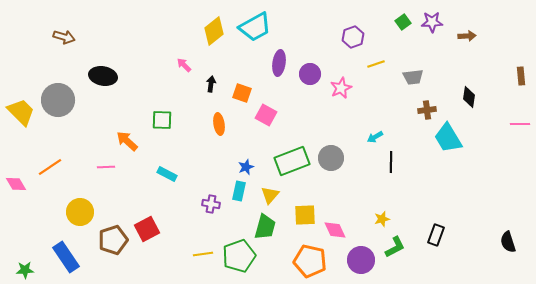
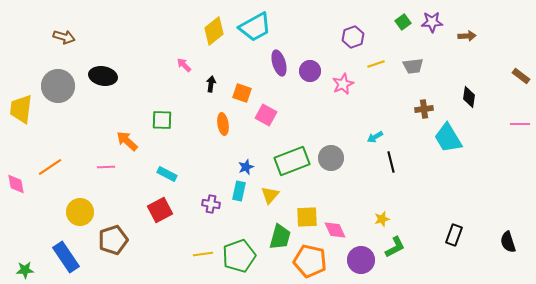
purple ellipse at (279, 63): rotated 25 degrees counterclockwise
purple circle at (310, 74): moved 3 px up
brown rectangle at (521, 76): rotated 48 degrees counterclockwise
gray trapezoid at (413, 77): moved 11 px up
pink star at (341, 88): moved 2 px right, 4 px up
gray circle at (58, 100): moved 14 px up
brown cross at (427, 110): moved 3 px left, 1 px up
yellow trapezoid at (21, 112): moved 3 px up; rotated 128 degrees counterclockwise
orange ellipse at (219, 124): moved 4 px right
black line at (391, 162): rotated 15 degrees counterclockwise
pink diamond at (16, 184): rotated 20 degrees clockwise
yellow square at (305, 215): moved 2 px right, 2 px down
green trapezoid at (265, 227): moved 15 px right, 10 px down
red square at (147, 229): moved 13 px right, 19 px up
black rectangle at (436, 235): moved 18 px right
